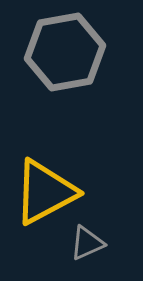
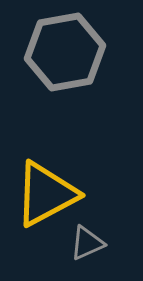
yellow triangle: moved 1 px right, 2 px down
